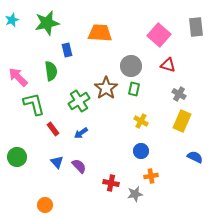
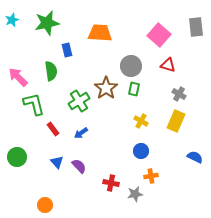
yellow rectangle: moved 6 px left
